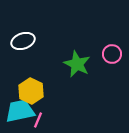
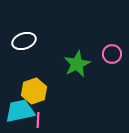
white ellipse: moved 1 px right
green star: rotated 20 degrees clockwise
yellow hexagon: moved 3 px right; rotated 15 degrees clockwise
pink line: rotated 21 degrees counterclockwise
